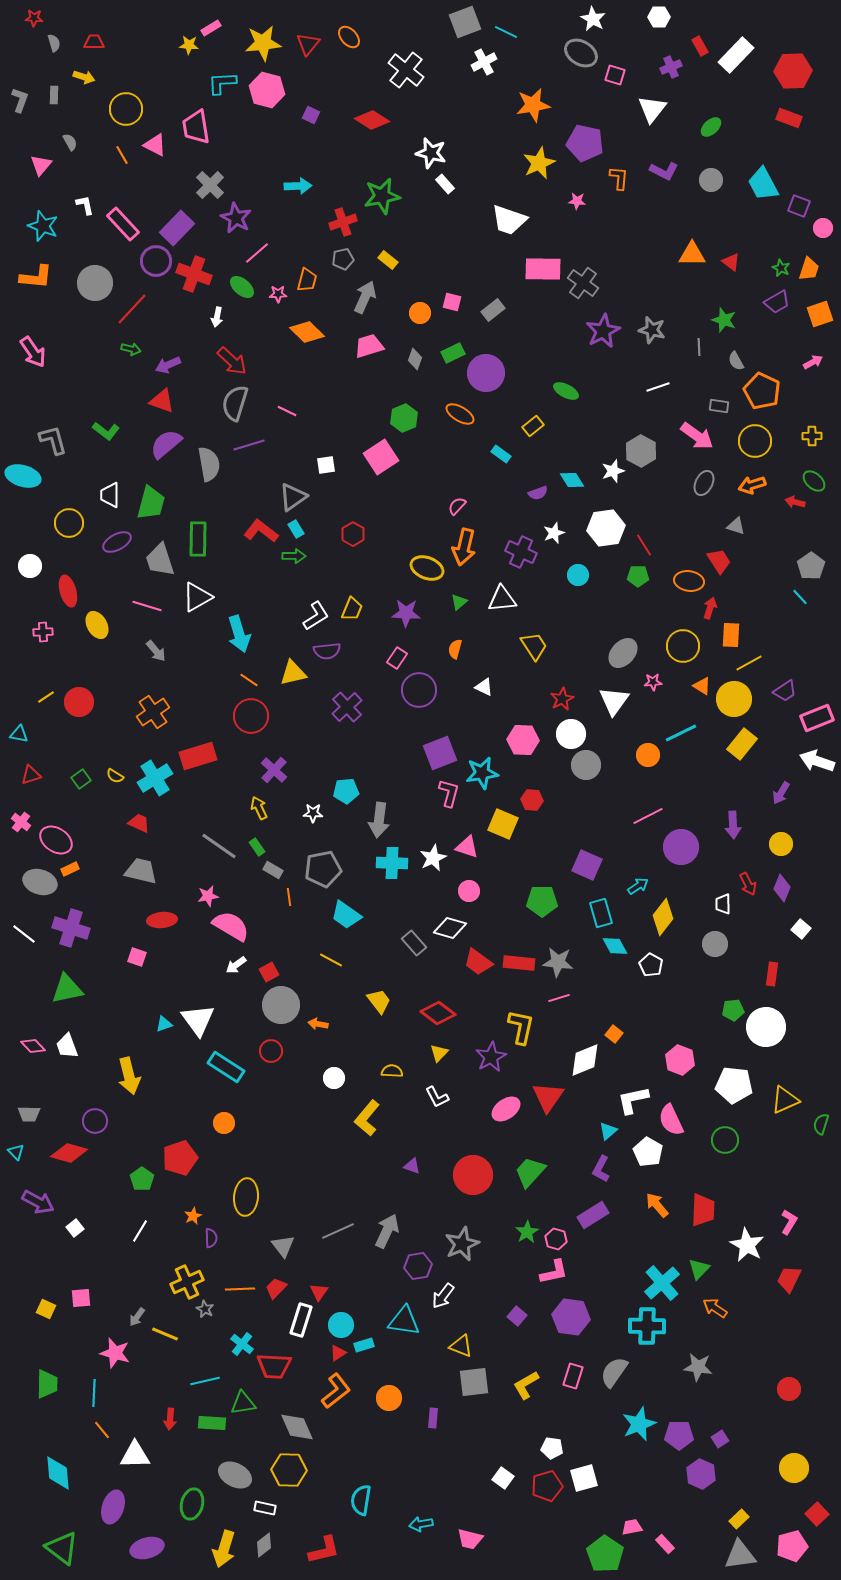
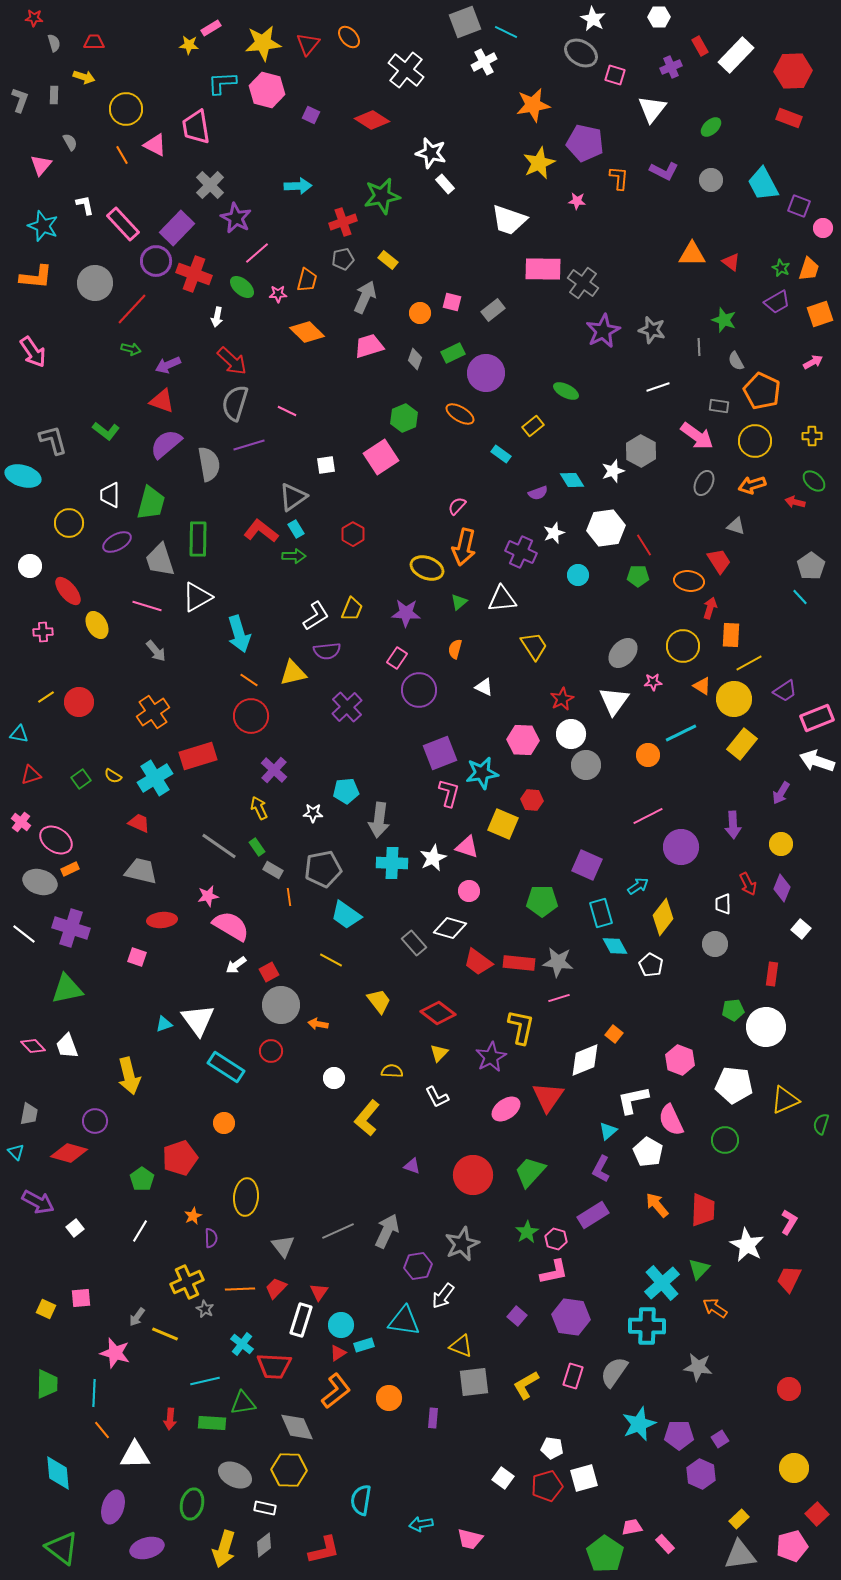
red ellipse at (68, 591): rotated 24 degrees counterclockwise
yellow semicircle at (115, 776): moved 2 px left
gray trapezoid at (29, 1114): rotated 80 degrees counterclockwise
